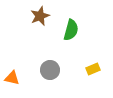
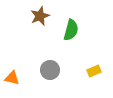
yellow rectangle: moved 1 px right, 2 px down
